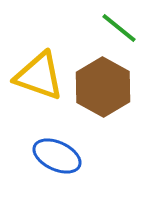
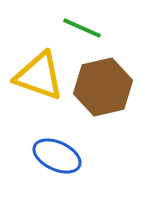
green line: moved 37 px left; rotated 15 degrees counterclockwise
brown hexagon: rotated 18 degrees clockwise
